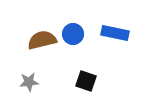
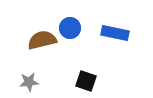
blue circle: moved 3 px left, 6 px up
